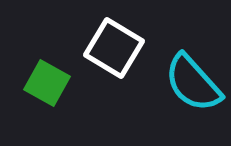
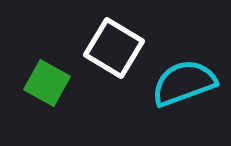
cyan semicircle: moved 9 px left; rotated 112 degrees clockwise
